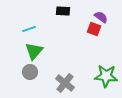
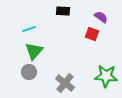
red square: moved 2 px left, 5 px down
gray circle: moved 1 px left
